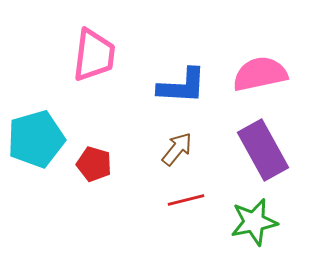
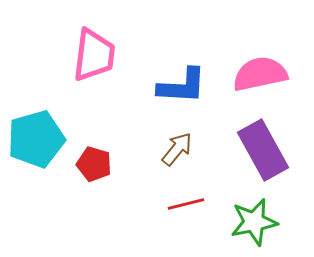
red line: moved 4 px down
